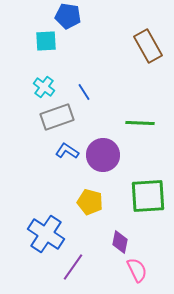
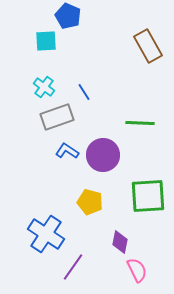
blue pentagon: rotated 15 degrees clockwise
